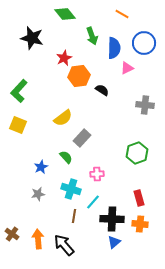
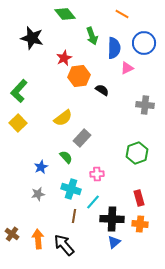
yellow square: moved 2 px up; rotated 24 degrees clockwise
